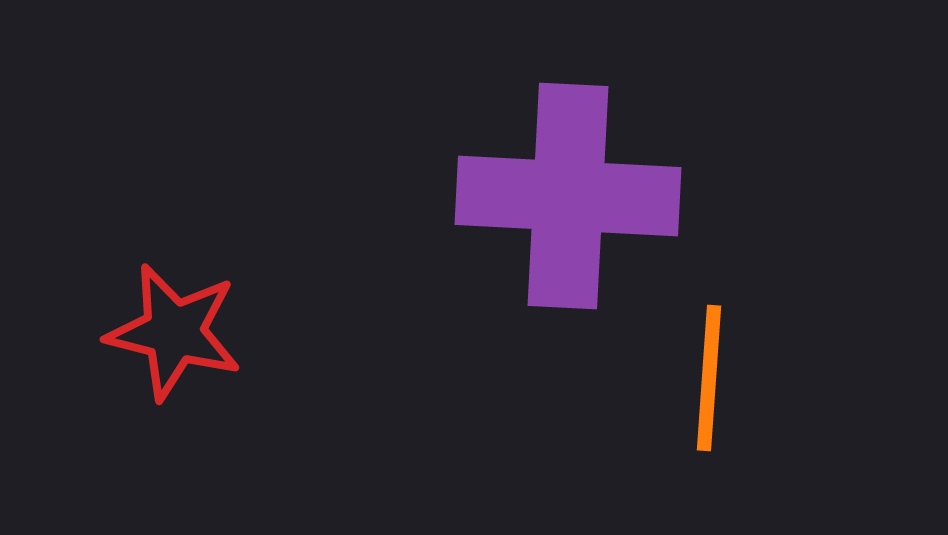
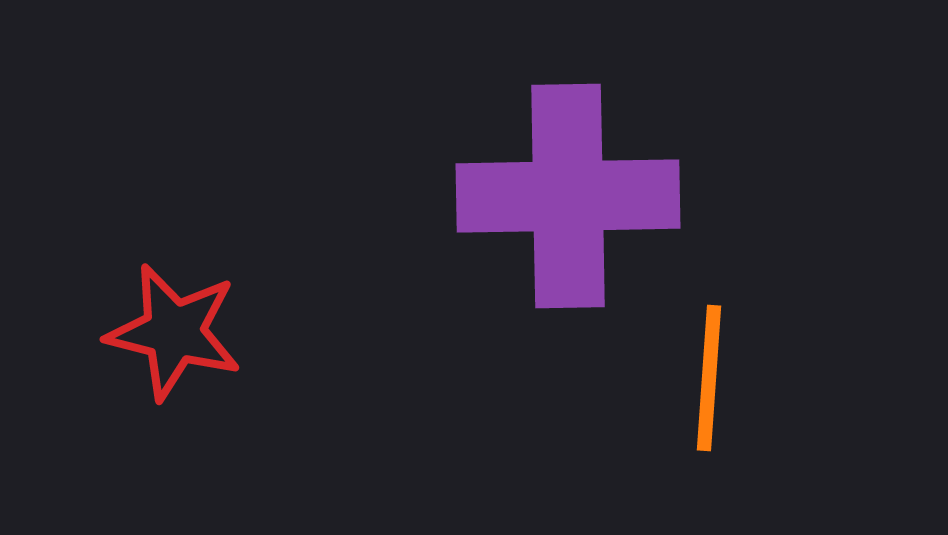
purple cross: rotated 4 degrees counterclockwise
